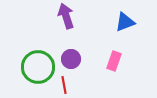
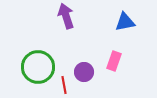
blue triangle: rotated 10 degrees clockwise
purple circle: moved 13 px right, 13 px down
